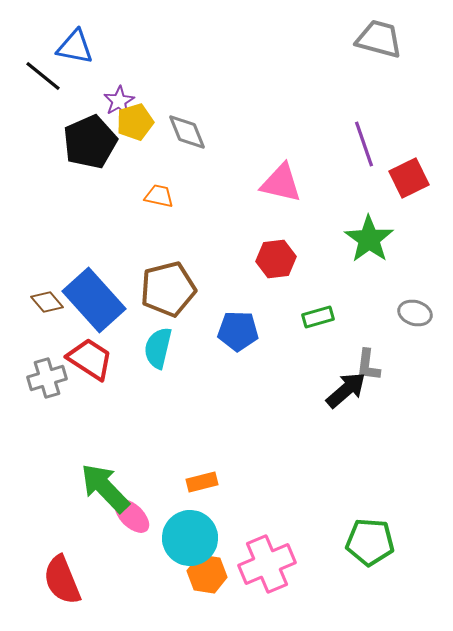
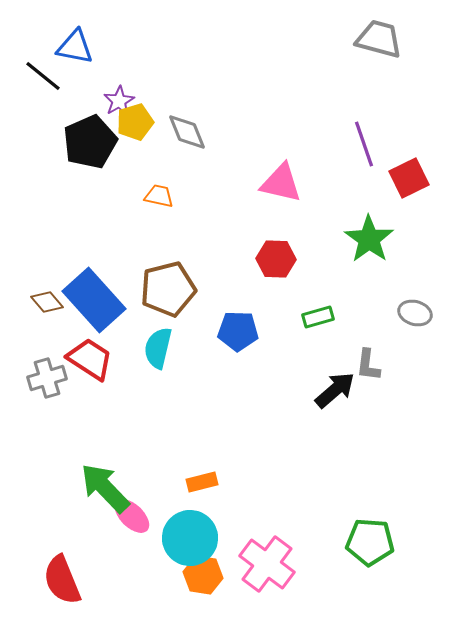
red hexagon: rotated 9 degrees clockwise
black arrow: moved 11 px left
pink cross: rotated 30 degrees counterclockwise
orange hexagon: moved 4 px left, 1 px down
